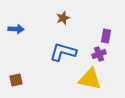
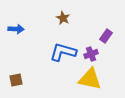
brown star: rotated 24 degrees counterclockwise
purple rectangle: rotated 24 degrees clockwise
purple cross: moved 8 px left
